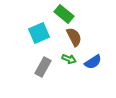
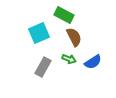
green rectangle: moved 1 px down; rotated 12 degrees counterclockwise
